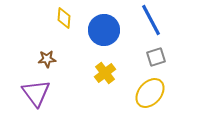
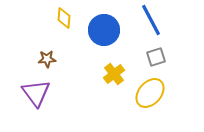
yellow cross: moved 9 px right, 1 px down
